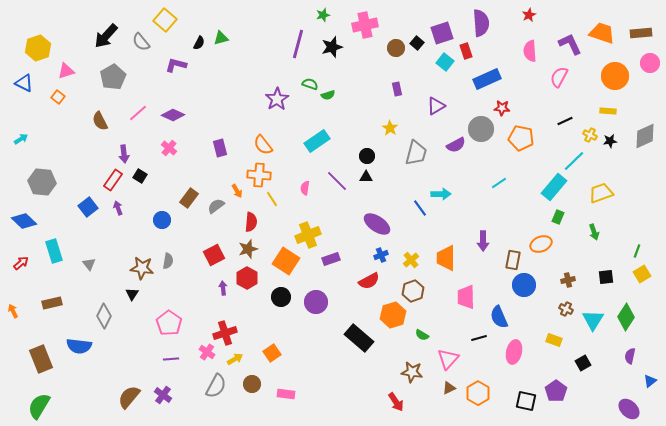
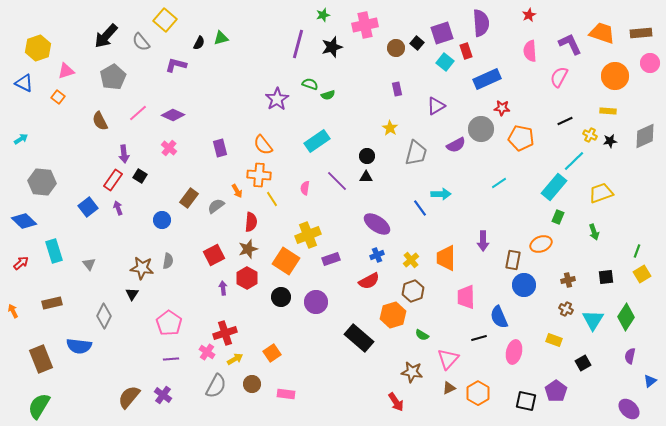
blue cross at (381, 255): moved 4 px left
